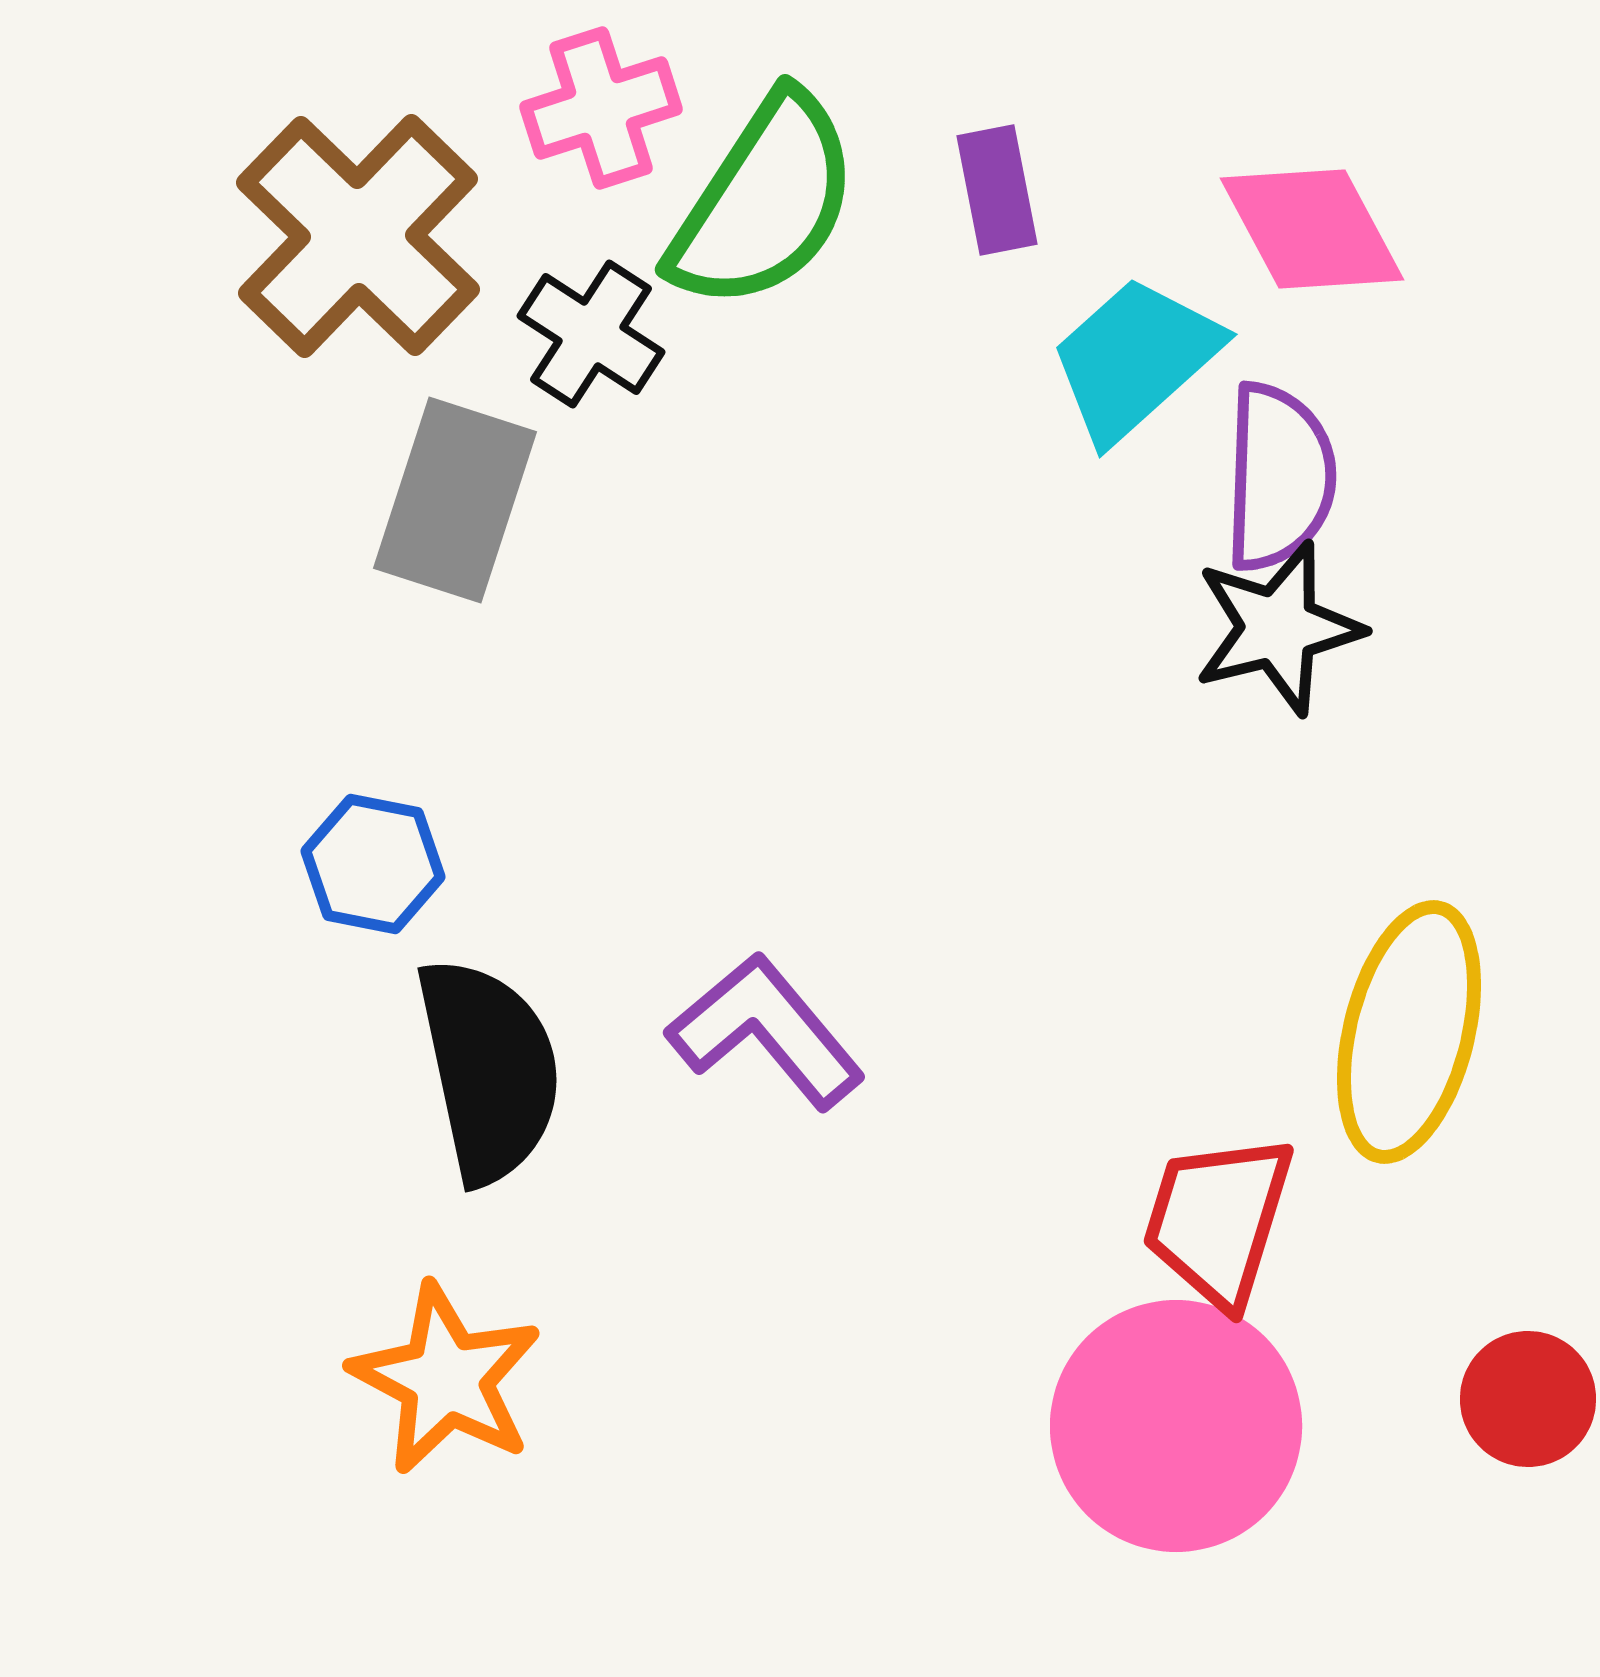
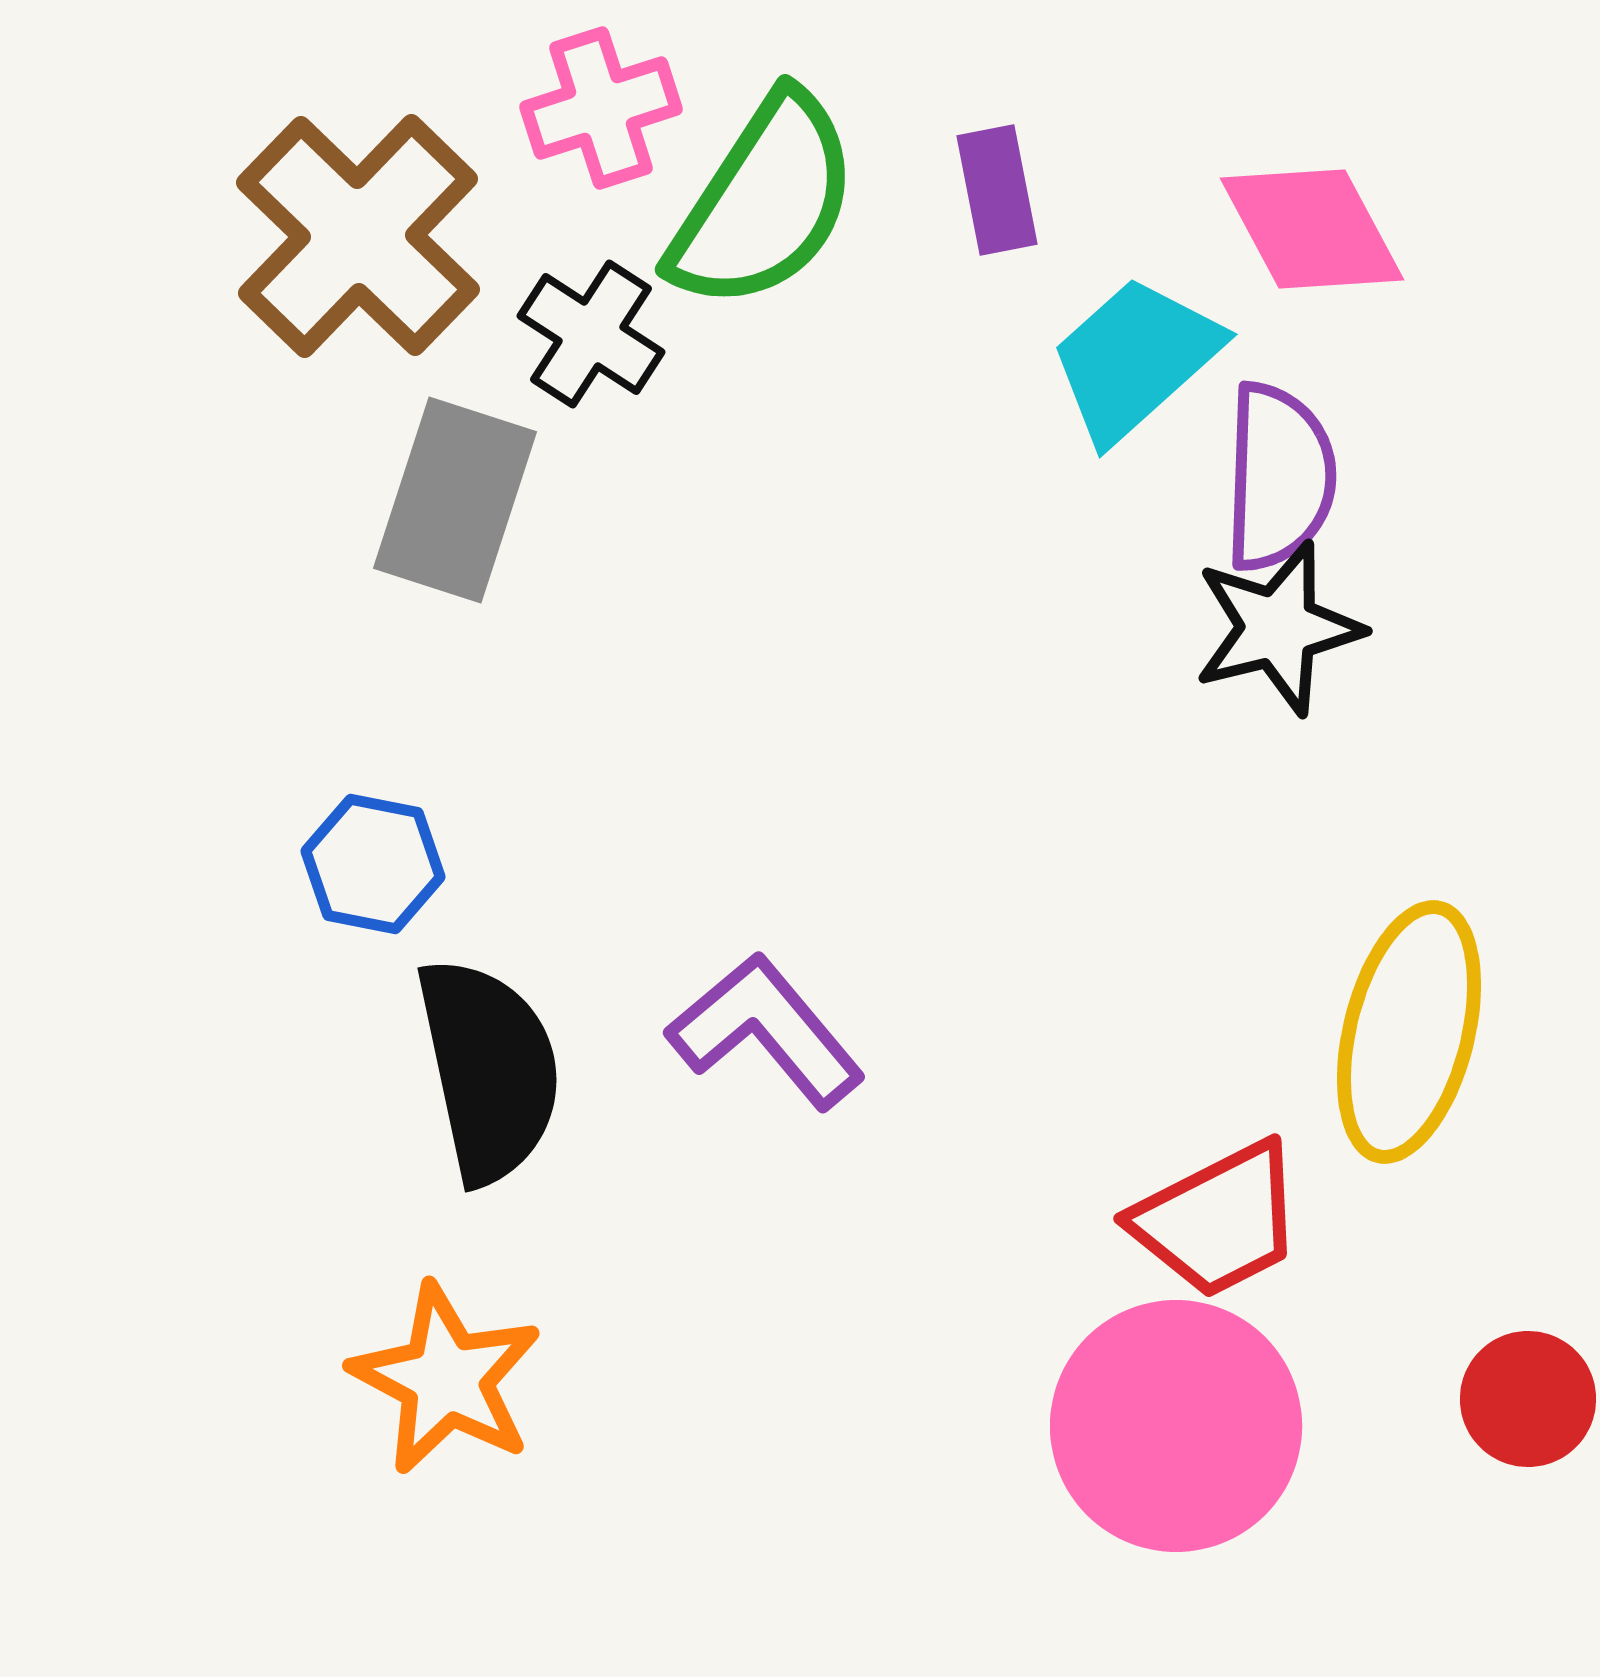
red trapezoid: rotated 134 degrees counterclockwise
